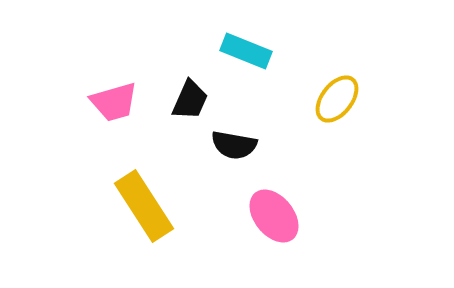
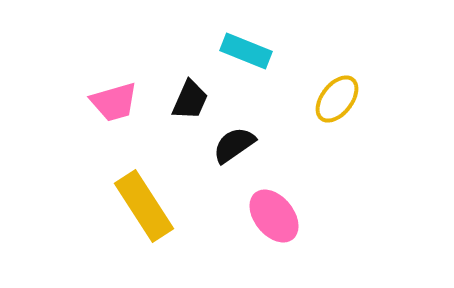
black semicircle: rotated 135 degrees clockwise
